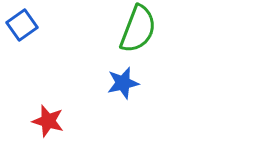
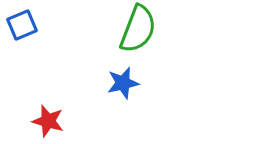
blue square: rotated 12 degrees clockwise
